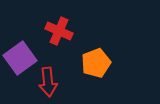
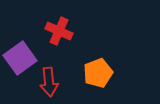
orange pentagon: moved 2 px right, 10 px down
red arrow: moved 1 px right
